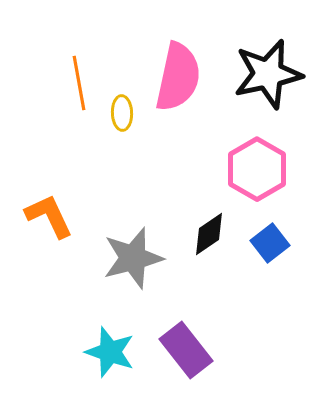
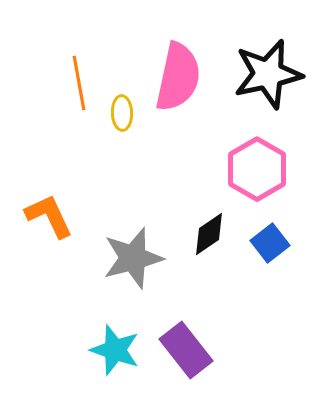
cyan star: moved 5 px right, 2 px up
